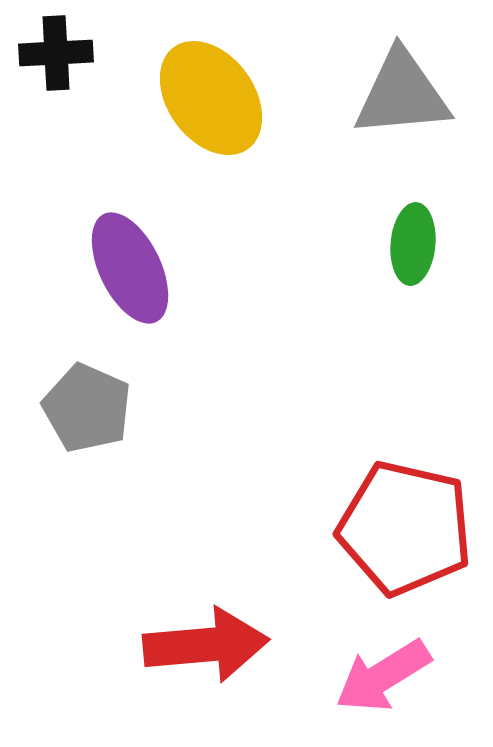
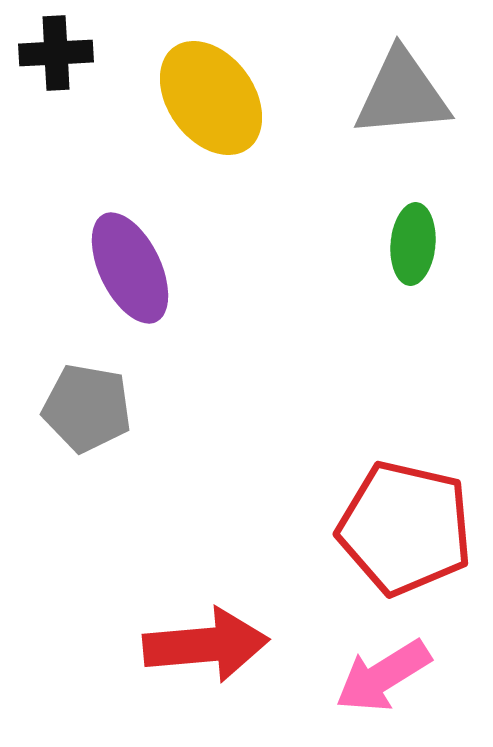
gray pentagon: rotated 14 degrees counterclockwise
